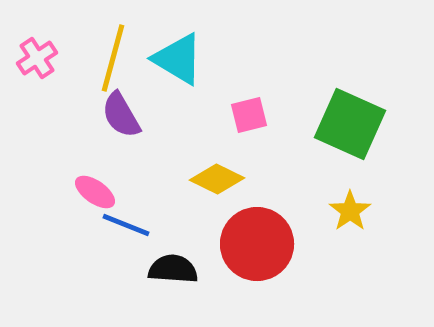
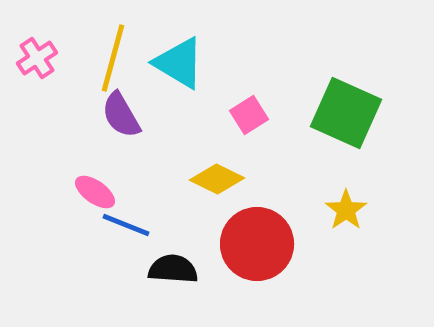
cyan triangle: moved 1 px right, 4 px down
pink square: rotated 18 degrees counterclockwise
green square: moved 4 px left, 11 px up
yellow star: moved 4 px left, 1 px up
